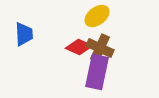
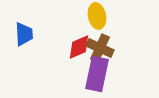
yellow ellipse: rotated 65 degrees counterclockwise
red diamond: rotated 48 degrees counterclockwise
purple rectangle: moved 2 px down
